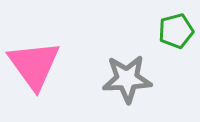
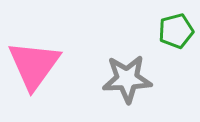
pink triangle: rotated 12 degrees clockwise
